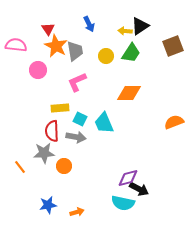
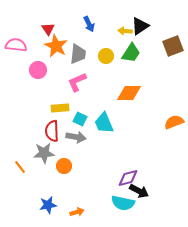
gray trapezoid: moved 3 px right, 3 px down; rotated 15 degrees clockwise
black arrow: moved 2 px down
